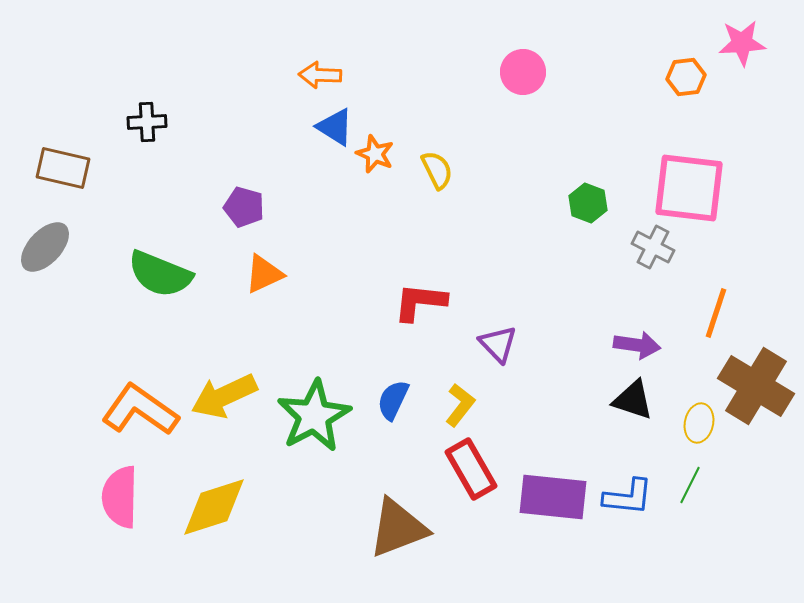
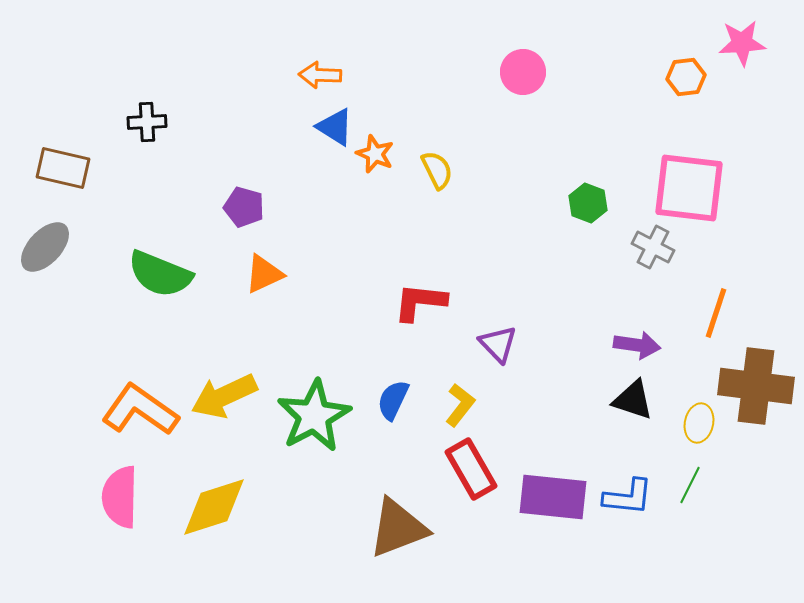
brown cross: rotated 24 degrees counterclockwise
